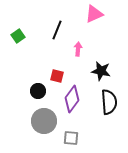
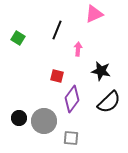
green square: moved 2 px down; rotated 24 degrees counterclockwise
black circle: moved 19 px left, 27 px down
black semicircle: rotated 50 degrees clockwise
